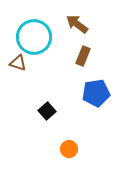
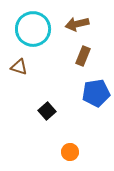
brown arrow: rotated 50 degrees counterclockwise
cyan circle: moved 1 px left, 8 px up
brown triangle: moved 1 px right, 4 px down
orange circle: moved 1 px right, 3 px down
